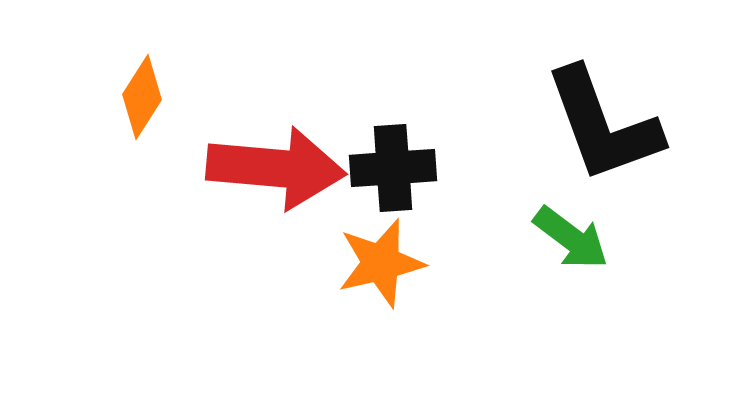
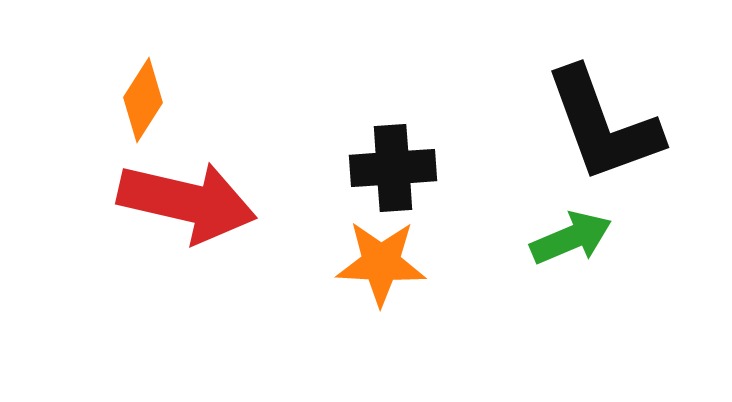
orange diamond: moved 1 px right, 3 px down
red arrow: moved 89 px left, 34 px down; rotated 8 degrees clockwise
green arrow: rotated 60 degrees counterclockwise
orange star: rotated 16 degrees clockwise
